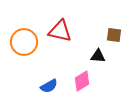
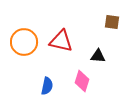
red triangle: moved 1 px right, 10 px down
brown square: moved 2 px left, 13 px up
pink diamond: rotated 40 degrees counterclockwise
blue semicircle: moved 2 px left; rotated 48 degrees counterclockwise
